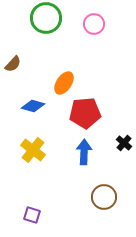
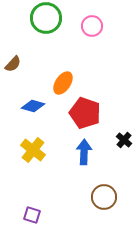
pink circle: moved 2 px left, 2 px down
orange ellipse: moved 1 px left
red pentagon: rotated 24 degrees clockwise
black cross: moved 3 px up
